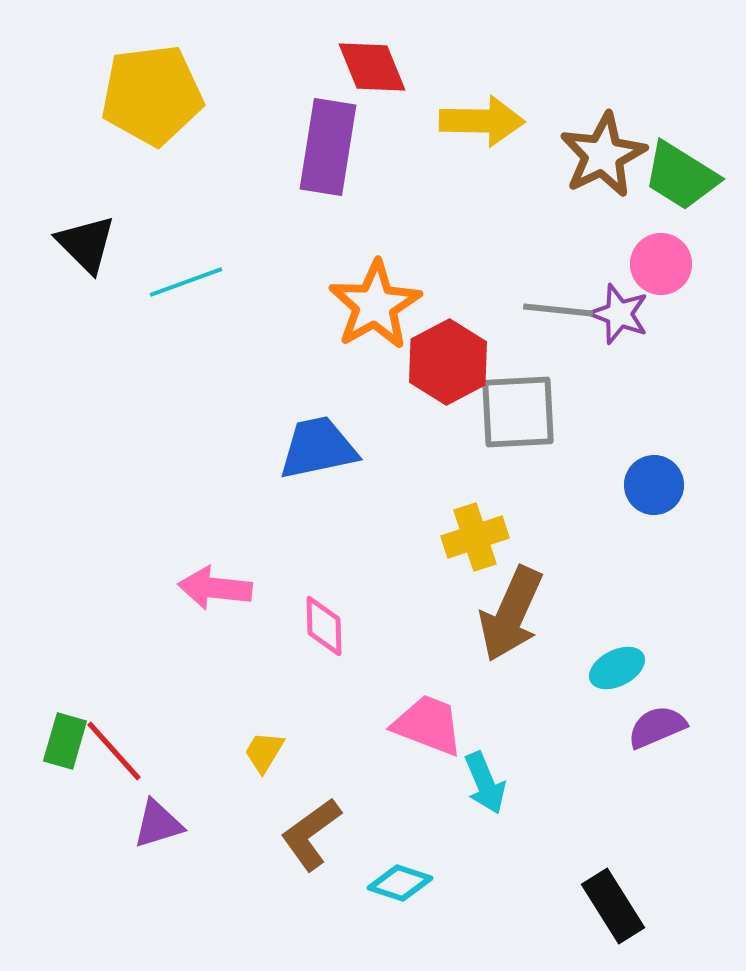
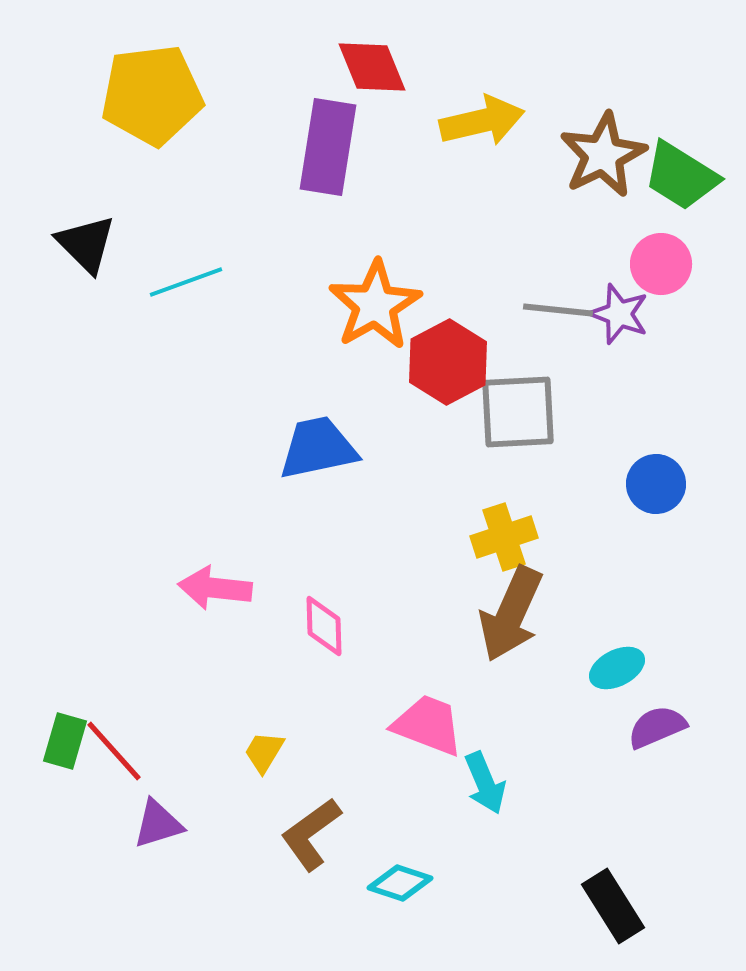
yellow arrow: rotated 14 degrees counterclockwise
blue circle: moved 2 px right, 1 px up
yellow cross: moved 29 px right
